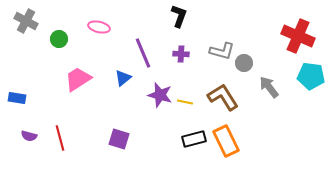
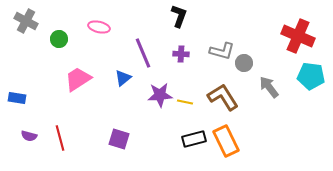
purple star: rotated 20 degrees counterclockwise
